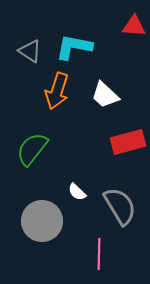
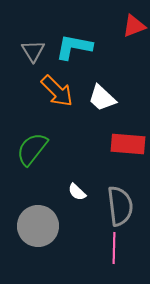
red triangle: rotated 25 degrees counterclockwise
gray triangle: moved 3 px right; rotated 25 degrees clockwise
orange arrow: rotated 63 degrees counterclockwise
white trapezoid: moved 3 px left, 3 px down
red rectangle: moved 2 px down; rotated 20 degrees clockwise
gray semicircle: rotated 24 degrees clockwise
gray circle: moved 4 px left, 5 px down
pink line: moved 15 px right, 6 px up
